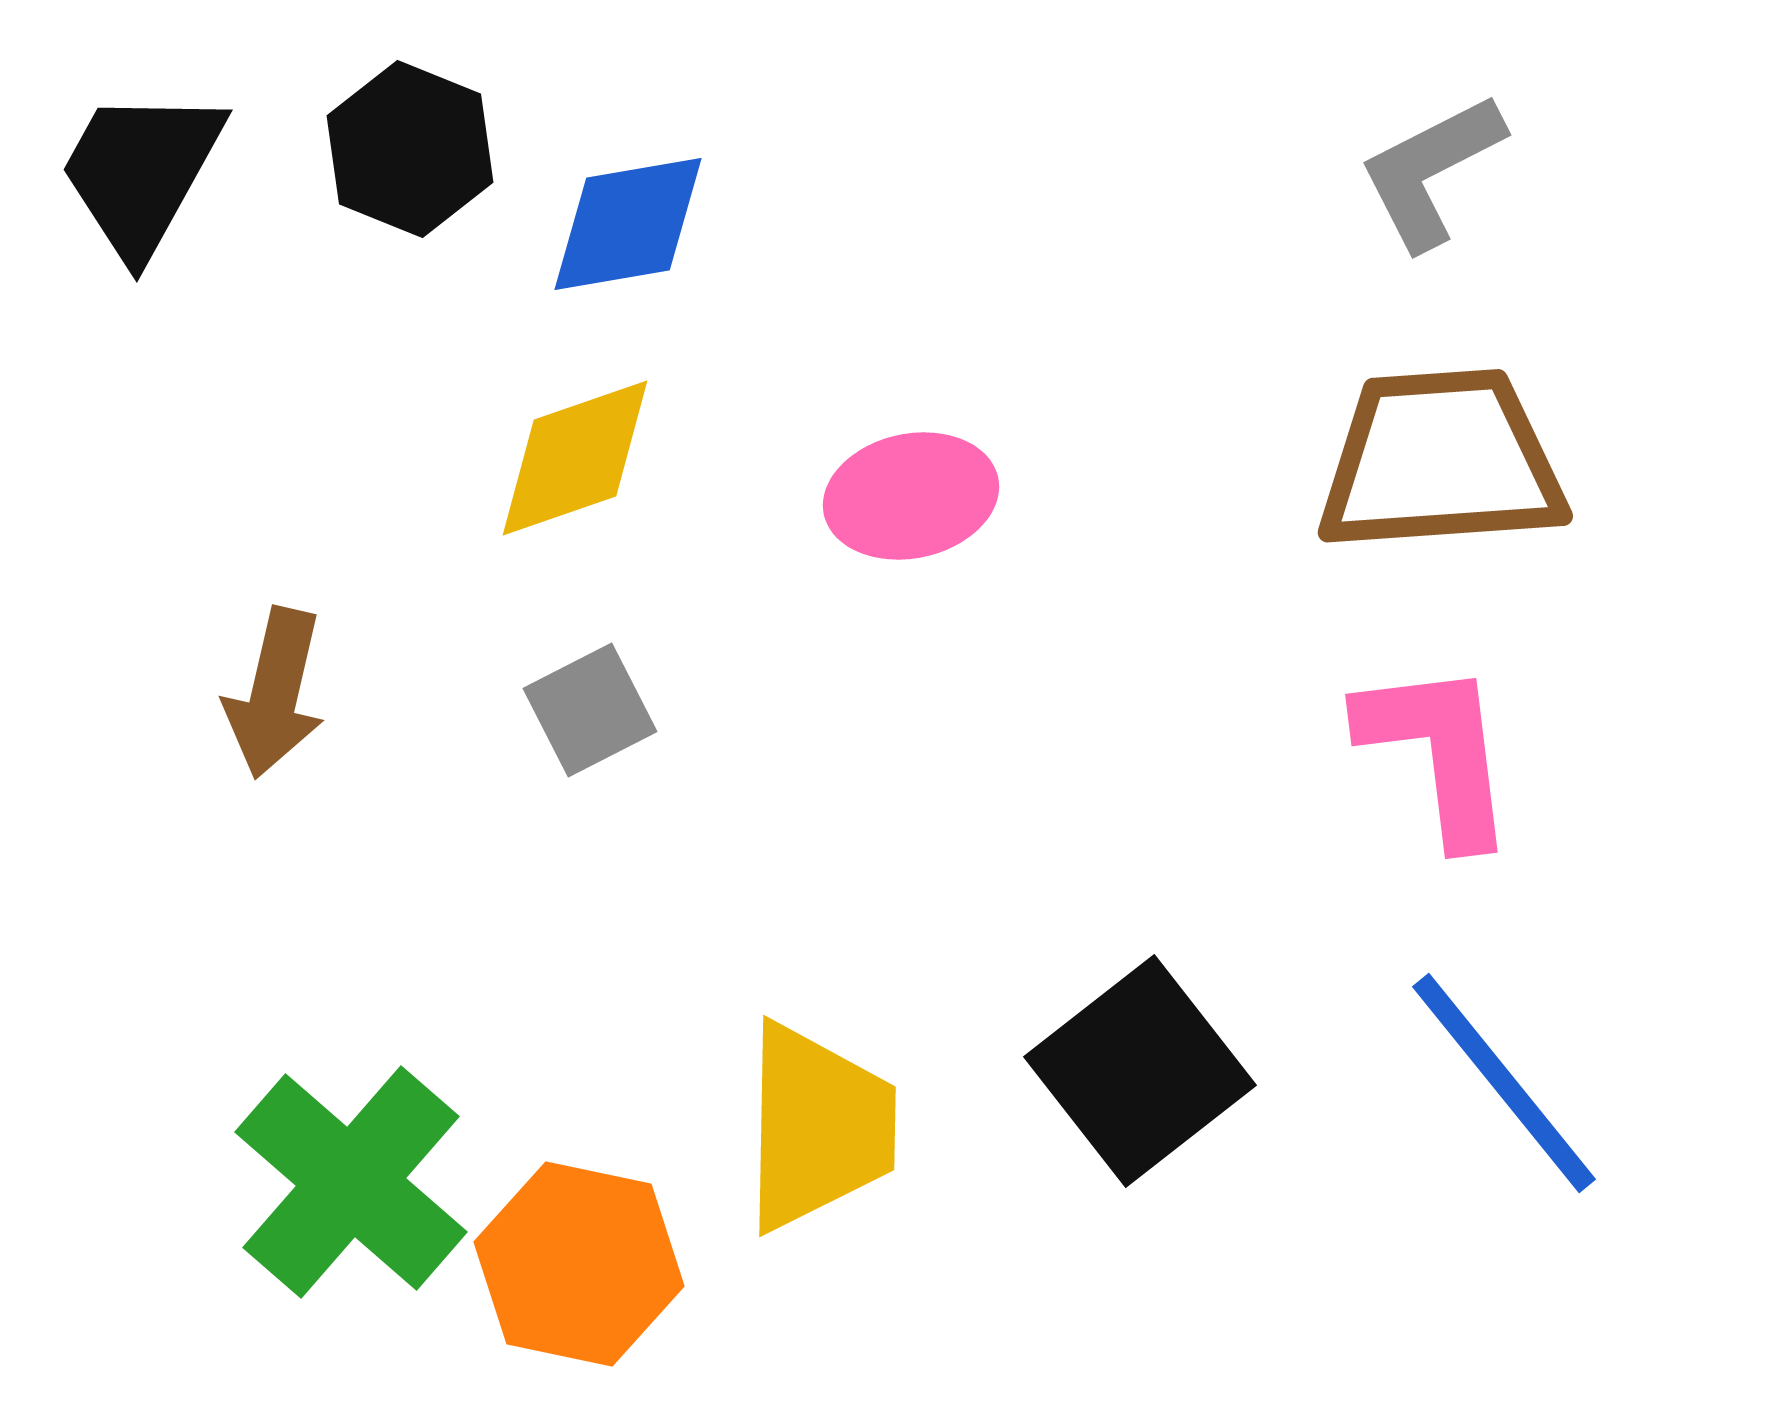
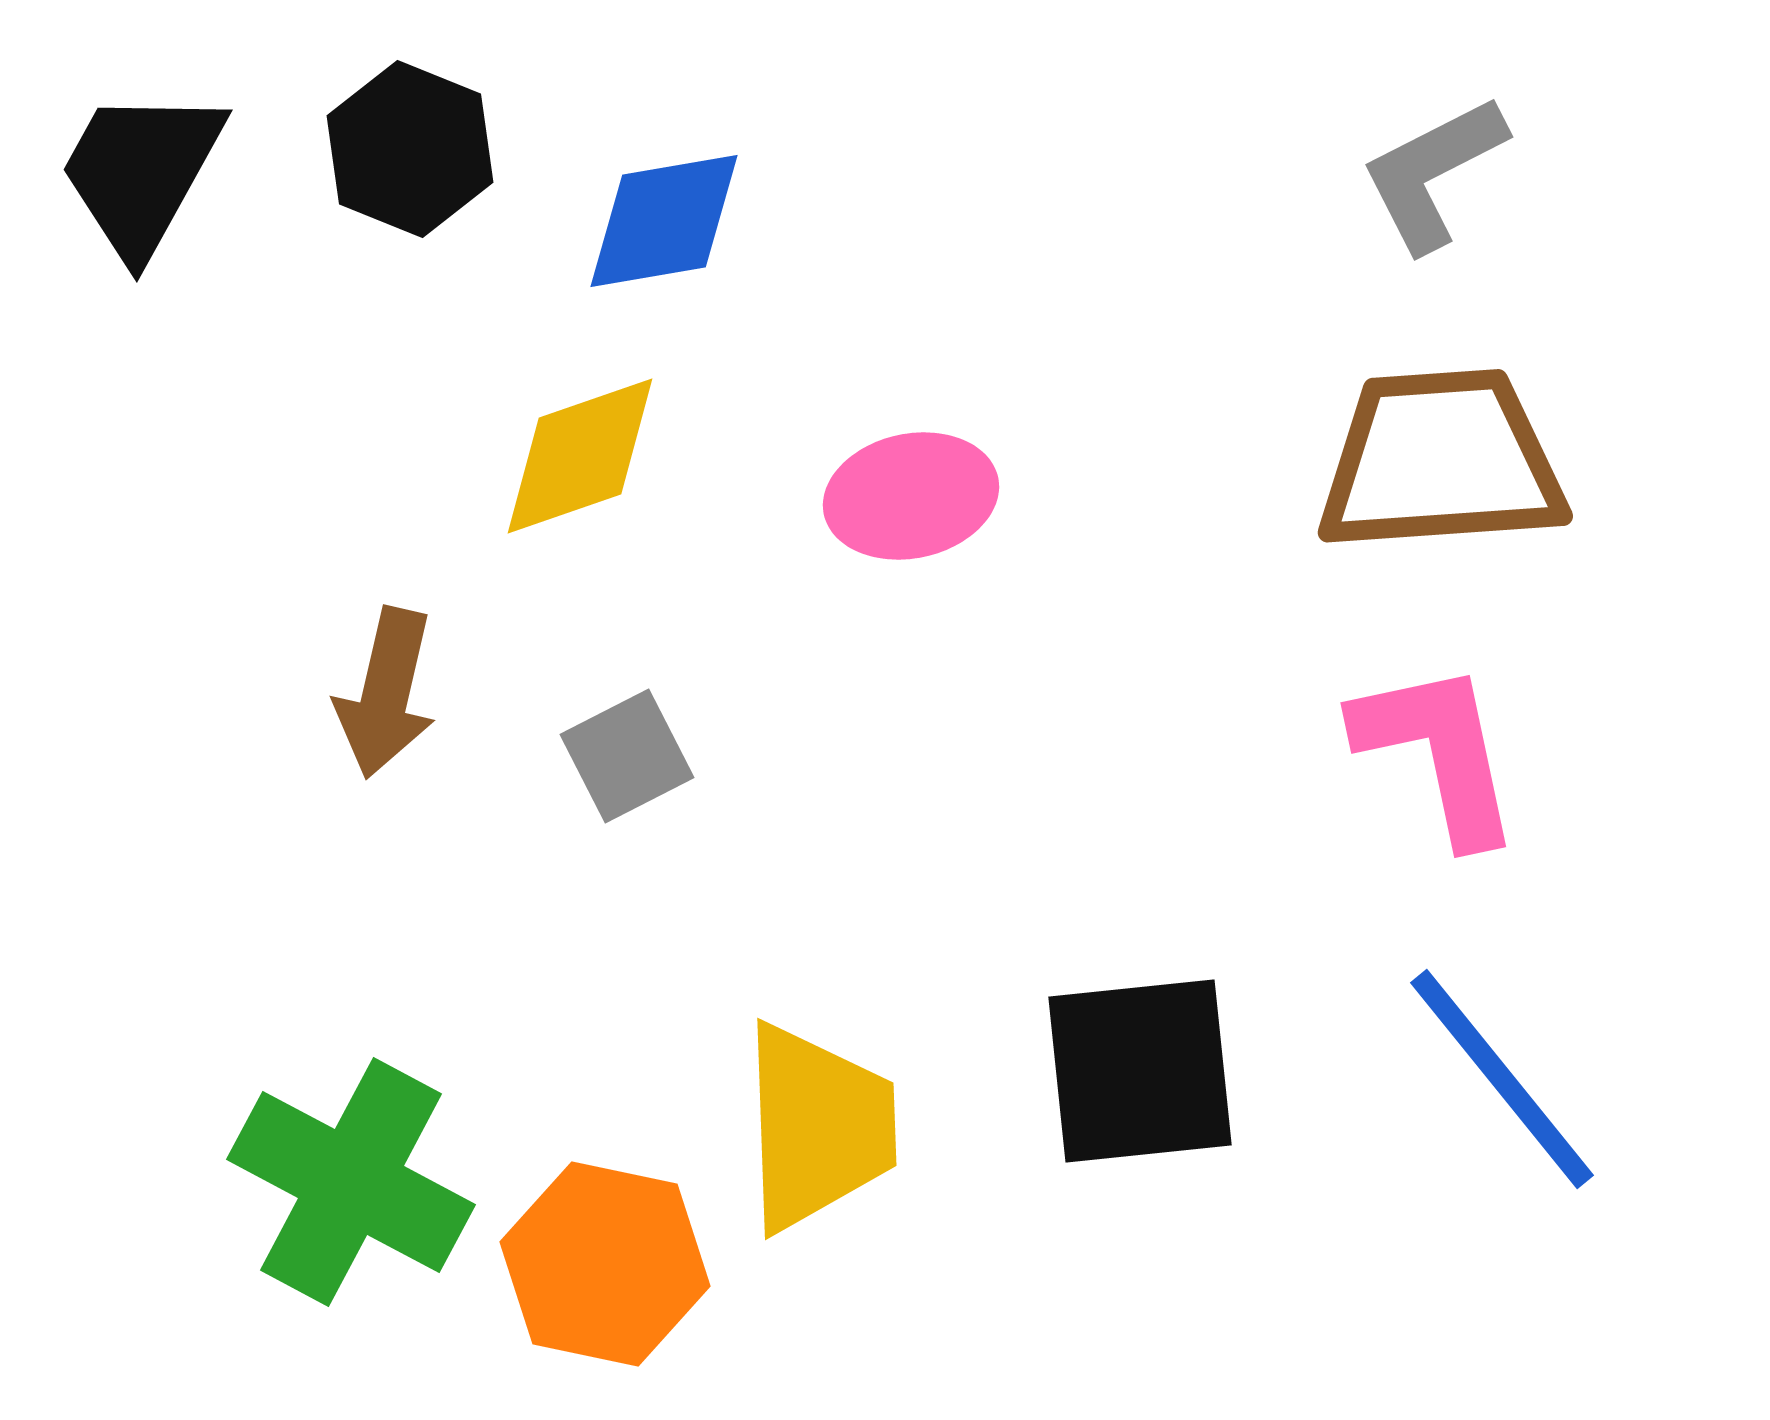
gray L-shape: moved 2 px right, 2 px down
blue diamond: moved 36 px right, 3 px up
yellow diamond: moved 5 px right, 2 px up
brown arrow: moved 111 px right
gray square: moved 37 px right, 46 px down
pink L-shape: rotated 5 degrees counterclockwise
black square: rotated 32 degrees clockwise
blue line: moved 2 px left, 4 px up
yellow trapezoid: rotated 3 degrees counterclockwise
green cross: rotated 13 degrees counterclockwise
orange hexagon: moved 26 px right
